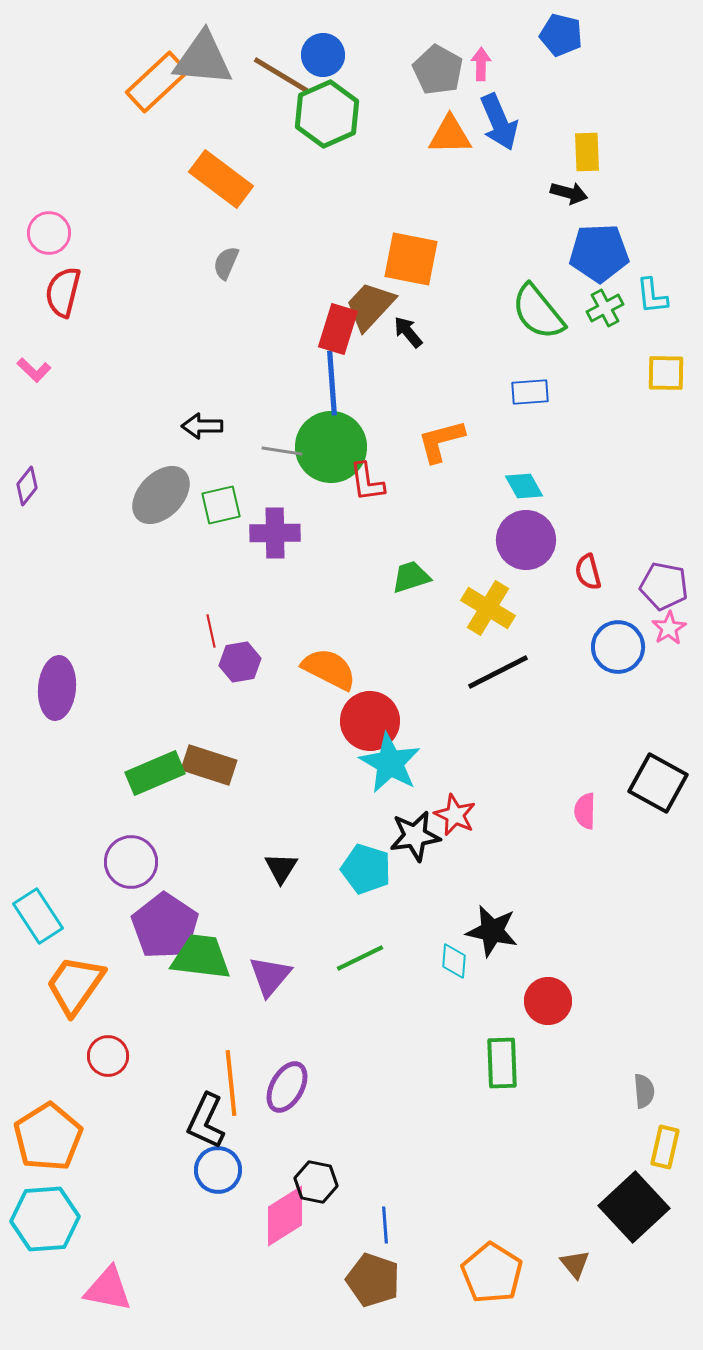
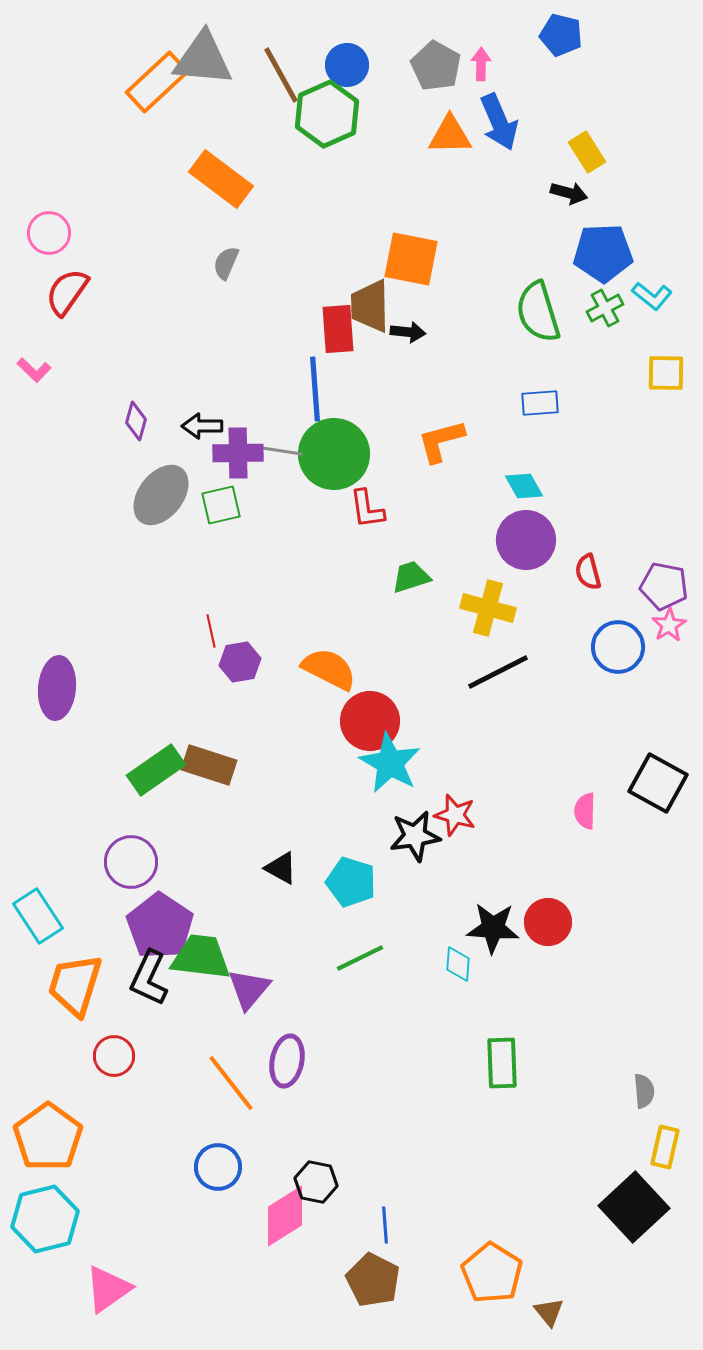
blue circle at (323, 55): moved 24 px right, 10 px down
gray pentagon at (438, 70): moved 2 px left, 4 px up
brown line at (281, 75): rotated 30 degrees clockwise
yellow rectangle at (587, 152): rotated 30 degrees counterclockwise
blue pentagon at (599, 253): moved 4 px right
red semicircle at (63, 292): moved 4 px right; rotated 21 degrees clockwise
cyan L-shape at (652, 296): rotated 45 degrees counterclockwise
brown trapezoid at (370, 306): rotated 44 degrees counterclockwise
green semicircle at (538, 312): rotated 22 degrees clockwise
red rectangle at (338, 329): rotated 21 degrees counterclockwise
black arrow at (408, 332): rotated 136 degrees clockwise
blue line at (332, 383): moved 17 px left, 6 px down
blue rectangle at (530, 392): moved 10 px right, 11 px down
green circle at (331, 447): moved 3 px right, 7 px down
red L-shape at (367, 482): moved 27 px down
purple diamond at (27, 486): moved 109 px right, 65 px up; rotated 24 degrees counterclockwise
gray ellipse at (161, 495): rotated 6 degrees counterclockwise
purple cross at (275, 533): moved 37 px left, 80 px up
yellow cross at (488, 608): rotated 16 degrees counterclockwise
pink star at (669, 628): moved 3 px up
green rectangle at (155, 773): moved 1 px right, 3 px up; rotated 12 degrees counterclockwise
red star at (455, 815): rotated 9 degrees counterclockwise
black triangle at (281, 868): rotated 33 degrees counterclockwise
cyan pentagon at (366, 869): moved 15 px left, 13 px down
purple pentagon at (165, 926): moved 5 px left
black star at (492, 931): moved 1 px right, 3 px up; rotated 8 degrees counterclockwise
cyan diamond at (454, 961): moved 4 px right, 3 px down
purple triangle at (270, 976): moved 21 px left, 13 px down
orange trapezoid at (75, 985): rotated 18 degrees counterclockwise
red circle at (548, 1001): moved 79 px up
red circle at (108, 1056): moved 6 px right
orange line at (231, 1083): rotated 32 degrees counterclockwise
purple ellipse at (287, 1087): moved 26 px up; rotated 18 degrees counterclockwise
black L-shape at (206, 1121): moved 57 px left, 143 px up
orange pentagon at (48, 1137): rotated 4 degrees counterclockwise
blue circle at (218, 1170): moved 3 px up
cyan hexagon at (45, 1219): rotated 10 degrees counterclockwise
brown triangle at (575, 1264): moved 26 px left, 48 px down
brown pentagon at (373, 1280): rotated 8 degrees clockwise
pink triangle at (108, 1289): rotated 46 degrees counterclockwise
